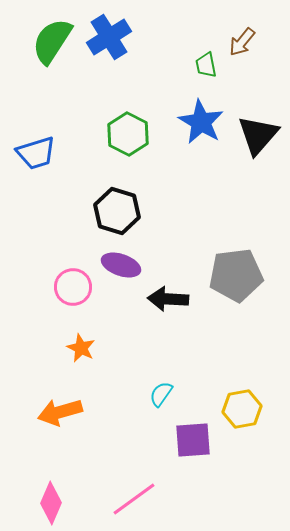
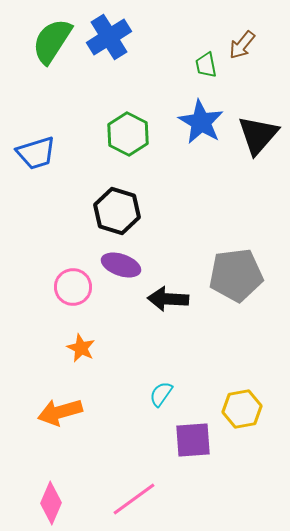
brown arrow: moved 3 px down
